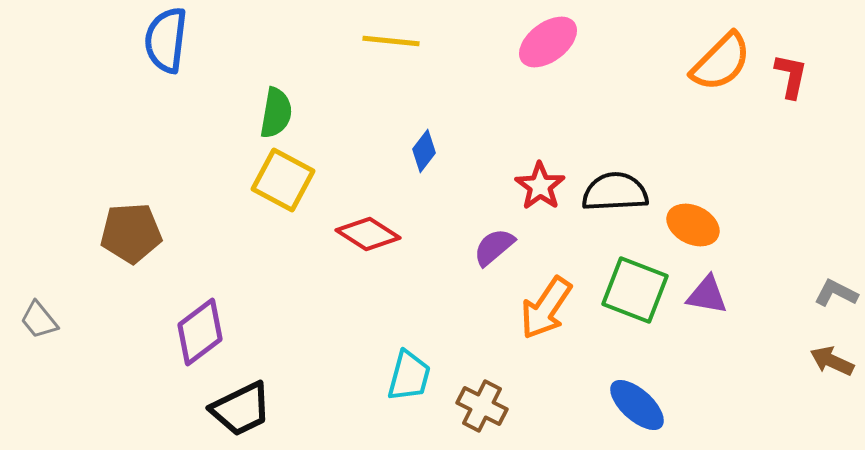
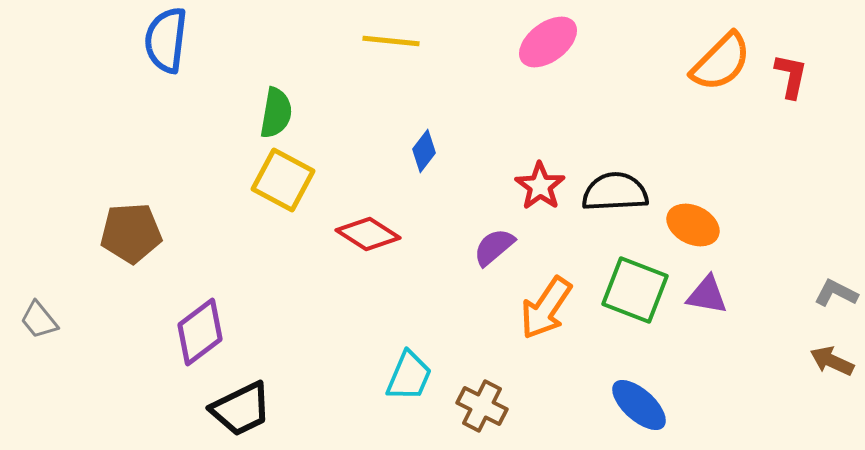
cyan trapezoid: rotated 8 degrees clockwise
blue ellipse: moved 2 px right
